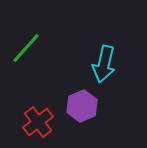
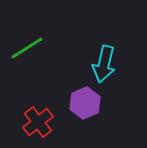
green line: moved 1 px right; rotated 16 degrees clockwise
purple hexagon: moved 3 px right, 3 px up
